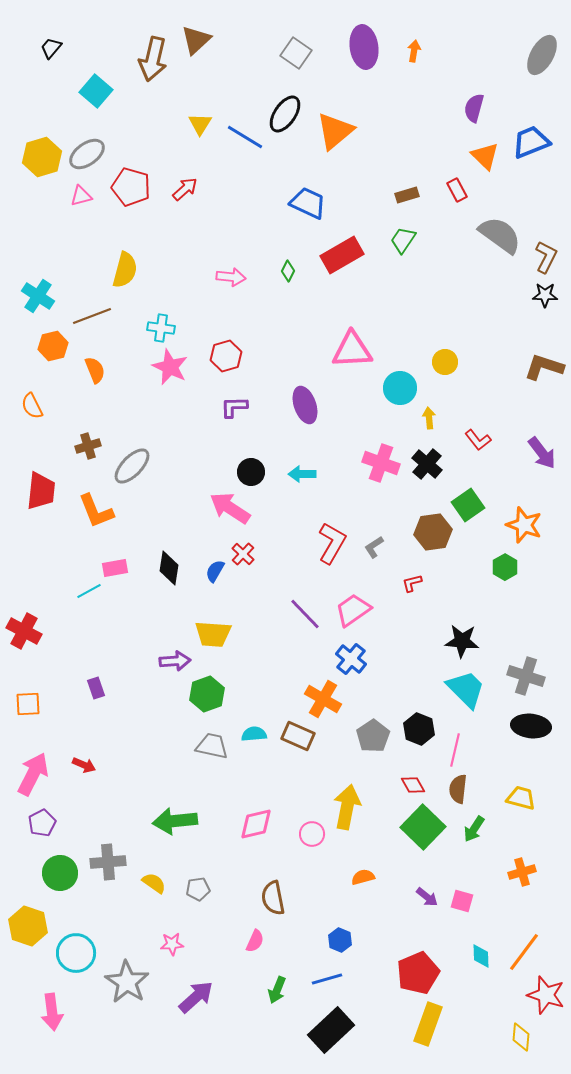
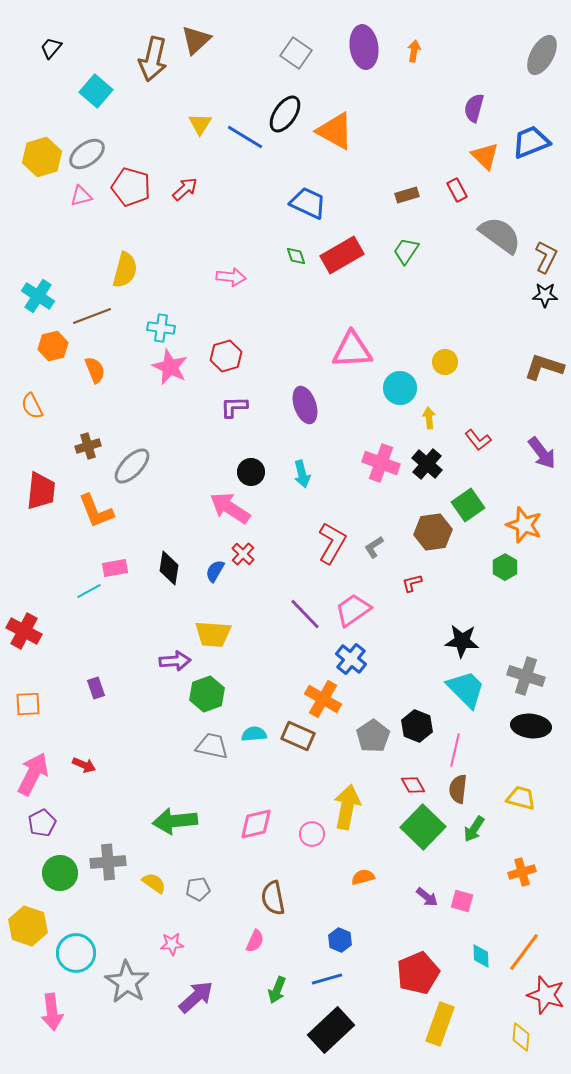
orange triangle at (335, 131): rotated 51 degrees counterclockwise
green trapezoid at (403, 240): moved 3 px right, 11 px down
green diamond at (288, 271): moved 8 px right, 15 px up; rotated 45 degrees counterclockwise
cyan arrow at (302, 474): rotated 104 degrees counterclockwise
black hexagon at (419, 729): moved 2 px left, 3 px up
yellow rectangle at (428, 1024): moved 12 px right
